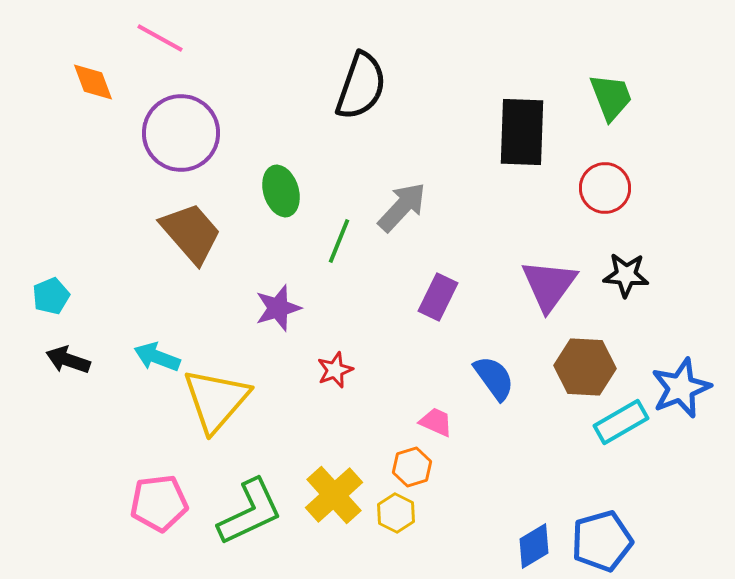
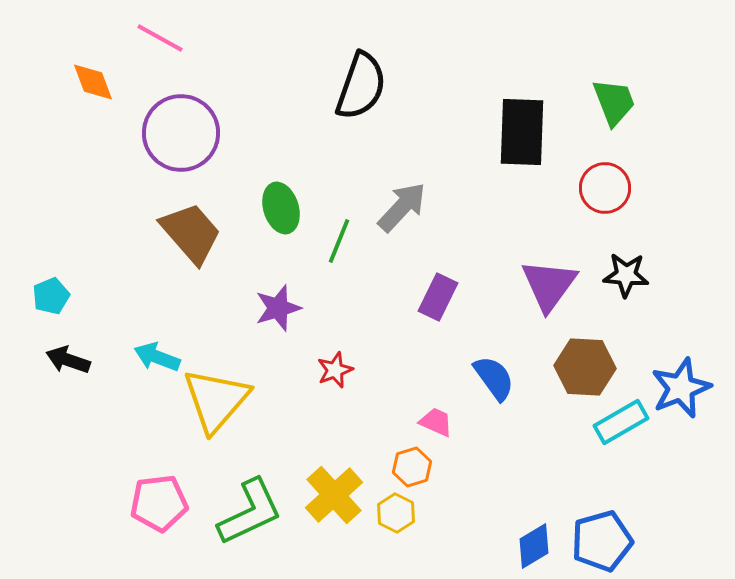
green trapezoid: moved 3 px right, 5 px down
green ellipse: moved 17 px down
